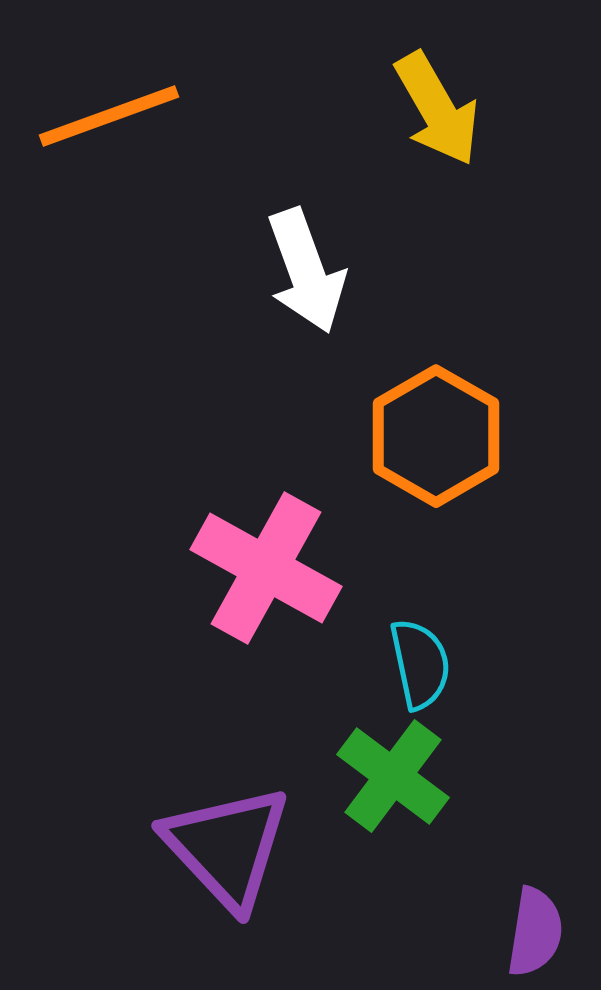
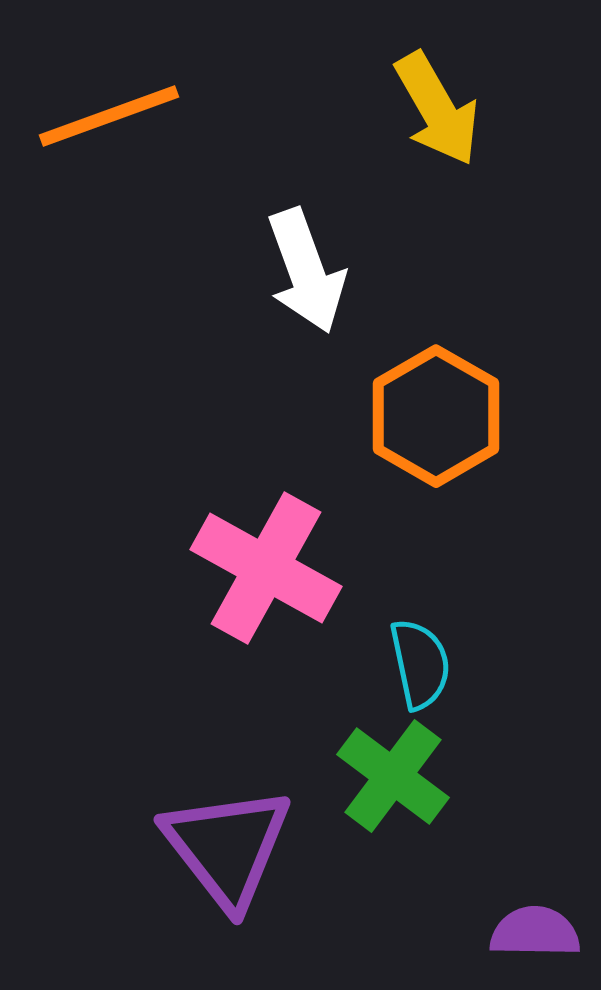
orange hexagon: moved 20 px up
purple triangle: rotated 5 degrees clockwise
purple semicircle: rotated 98 degrees counterclockwise
